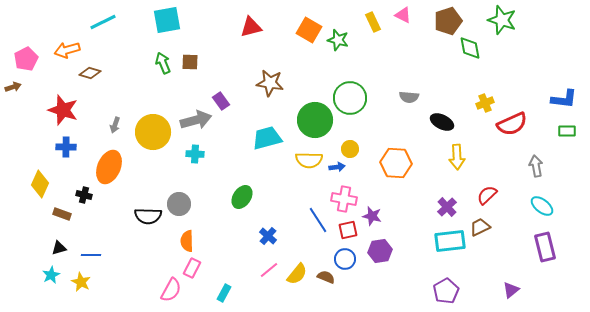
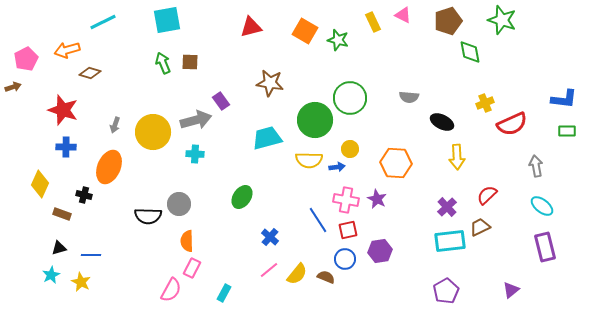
orange square at (309, 30): moved 4 px left, 1 px down
green diamond at (470, 48): moved 4 px down
pink cross at (344, 199): moved 2 px right, 1 px down
purple star at (372, 216): moved 5 px right, 17 px up; rotated 12 degrees clockwise
blue cross at (268, 236): moved 2 px right, 1 px down
